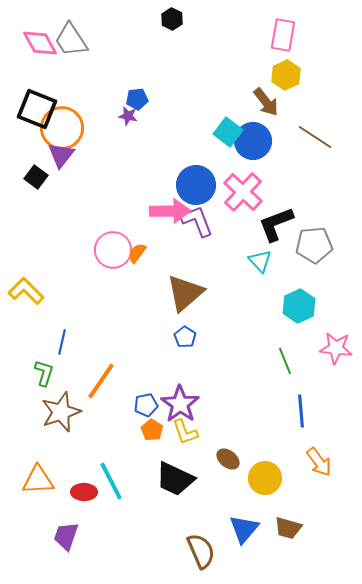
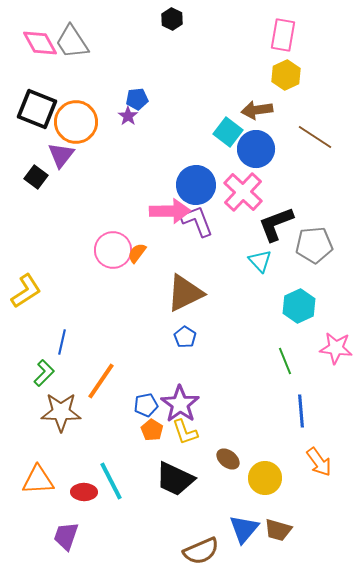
gray trapezoid at (71, 40): moved 1 px right, 2 px down
brown arrow at (266, 102): moved 9 px left, 8 px down; rotated 120 degrees clockwise
purple star at (128, 116): rotated 24 degrees clockwise
orange circle at (62, 128): moved 14 px right, 6 px up
blue circle at (253, 141): moved 3 px right, 8 px down
yellow L-shape at (26, 291): rotated 102 degrees clockwise
brown triangle at (185, 293): rotated 15 degrees clockwise
green L-shape at (44, 373): rotated 28 degrees clockwise
brown star at (61, 412): rotated 21 degrees clockwise
brown trapezoid at (288, 528): moved 10 px left, 2 px down
brown semicircle at (201, 551): rotated 90 degrees clockwise
